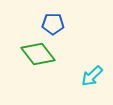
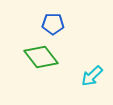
green diamond: moved 3 px right, 3 px down
